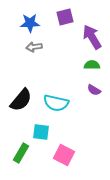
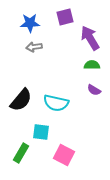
purple arrow: moved 2 px left, 1 px down
